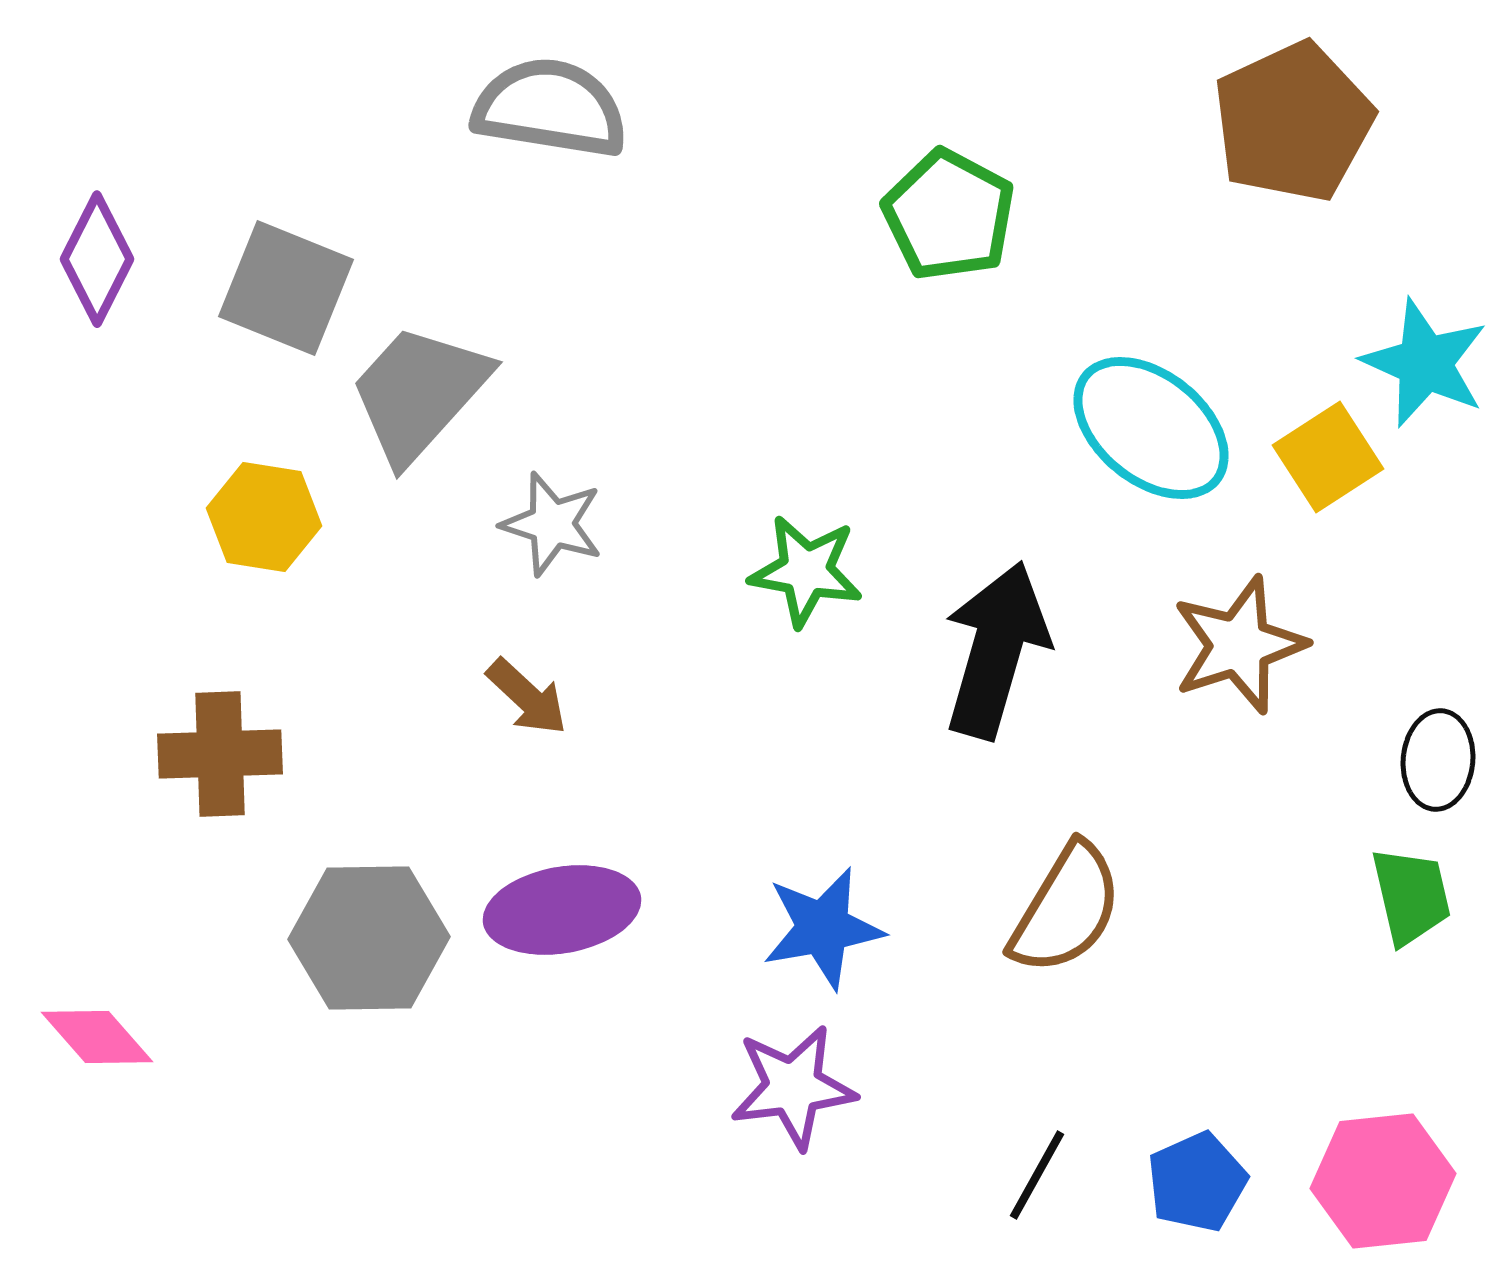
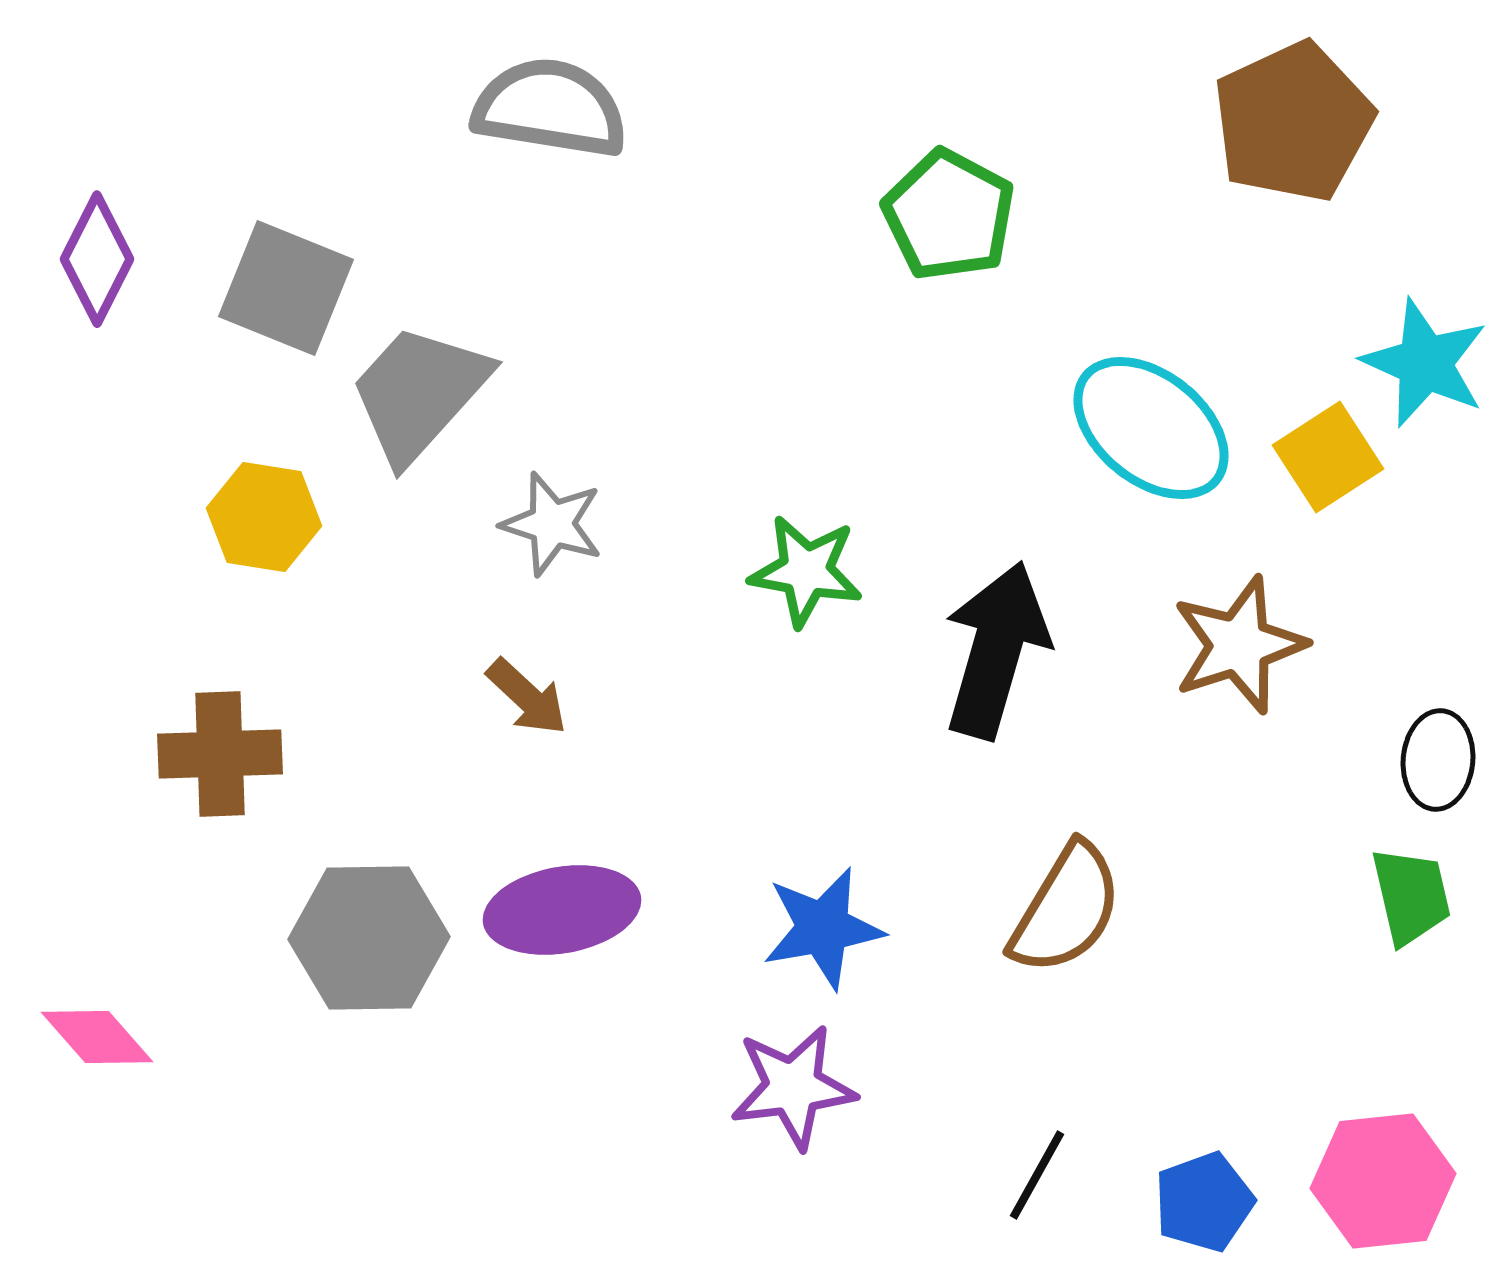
blue pentagon: moved 7 px right, 20 px down; rotated 4 degrees clockwise
